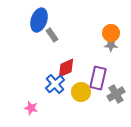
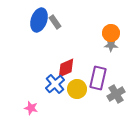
gray rectangle: moved 3 px right, 13 px up
yellow circle: moved 4 px left, 3 px up
